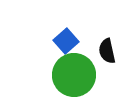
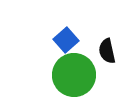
blue square: moved 1 px up
